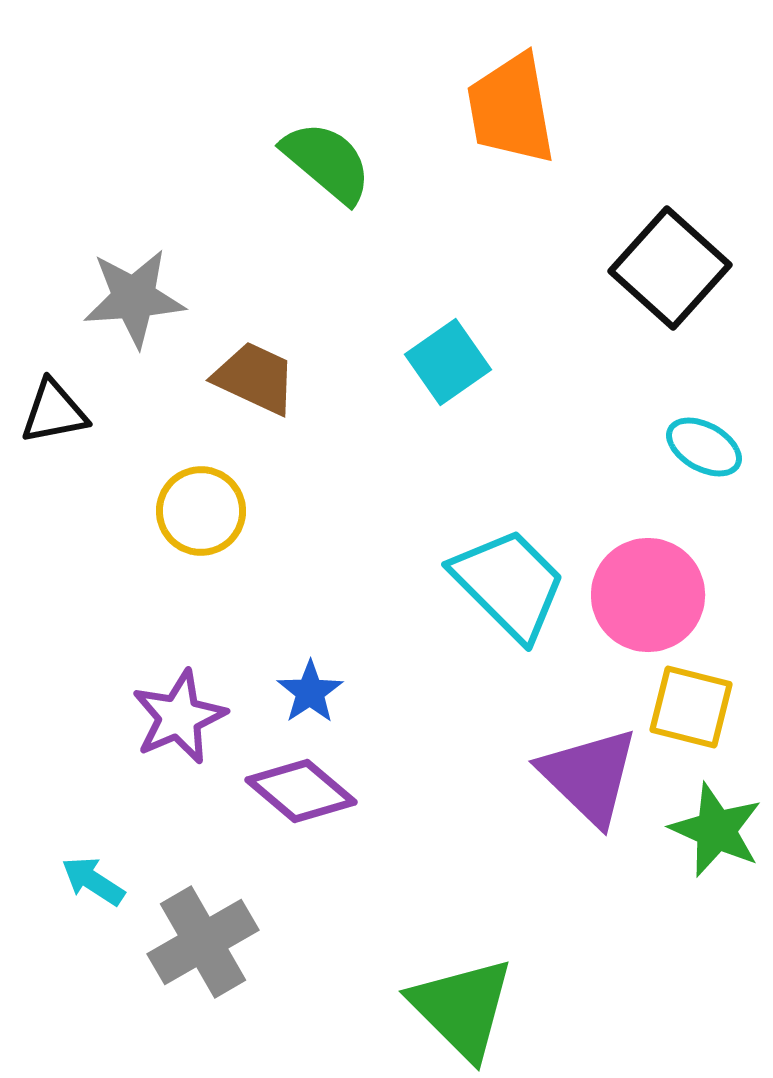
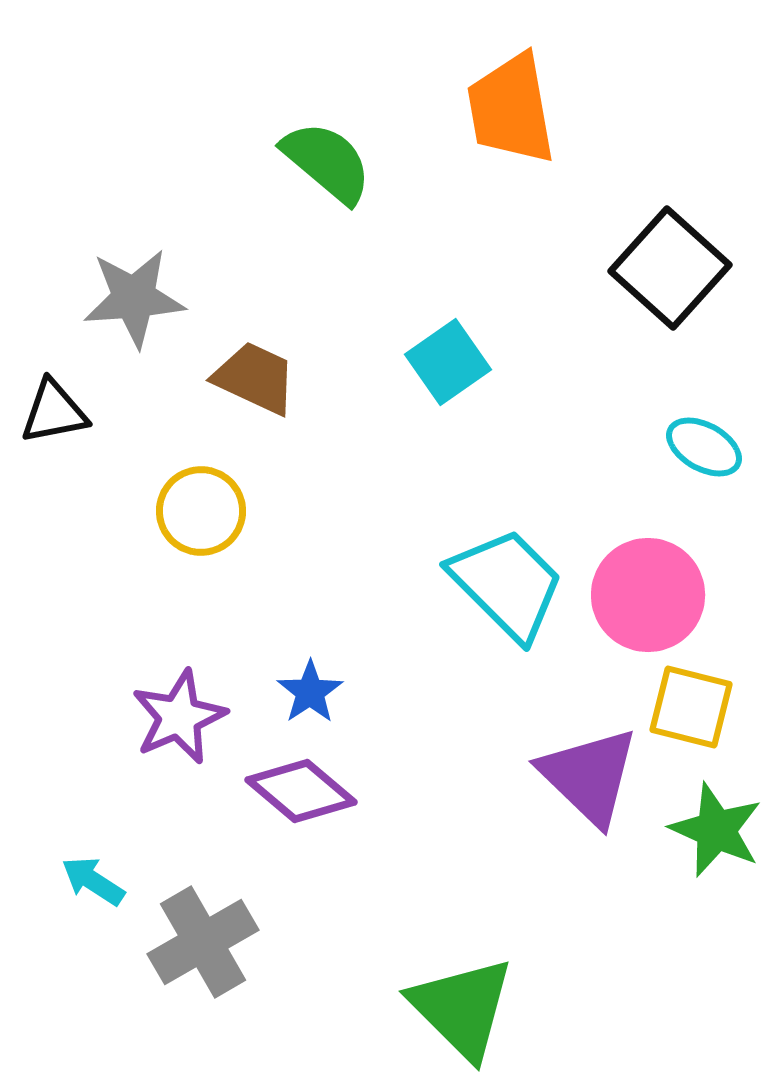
cyan trapezoid: moved 2 px left
